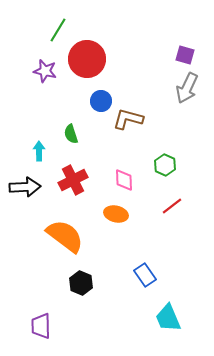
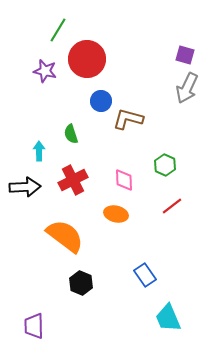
purple trapezoid: moved 7 px left
